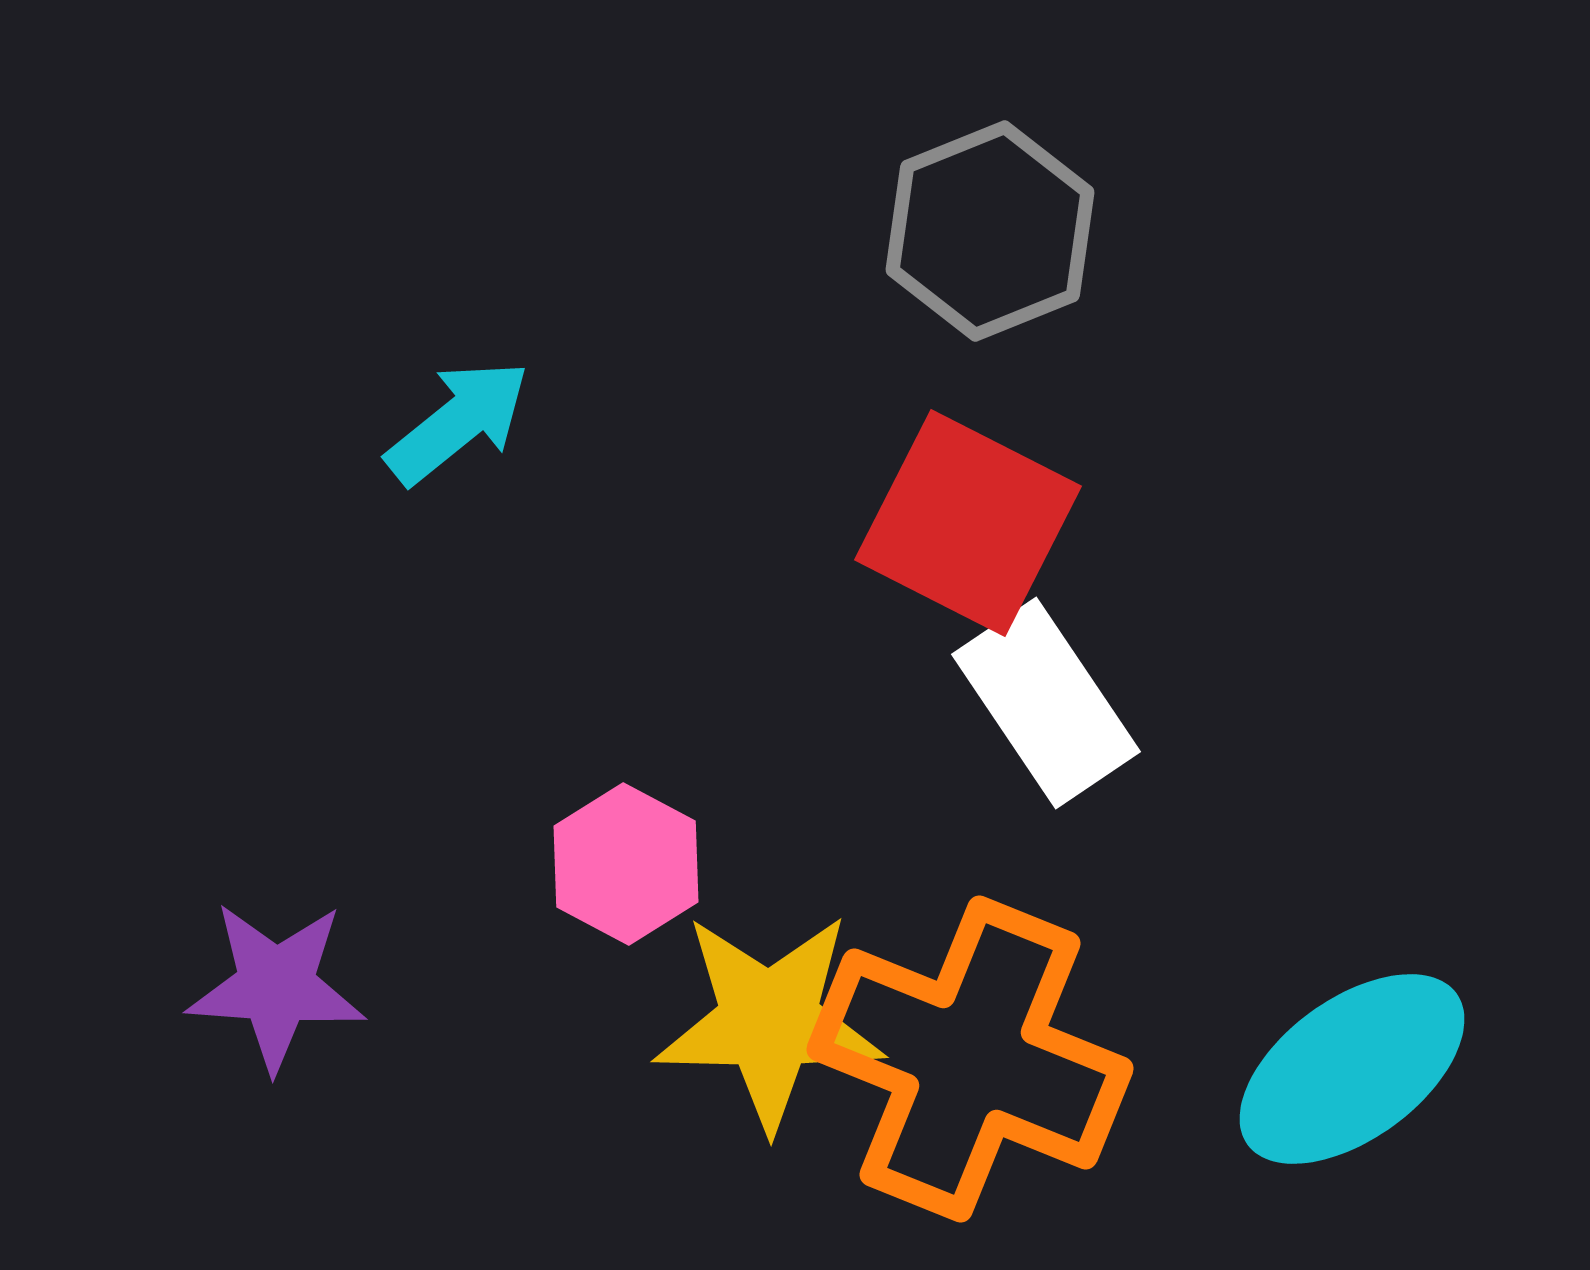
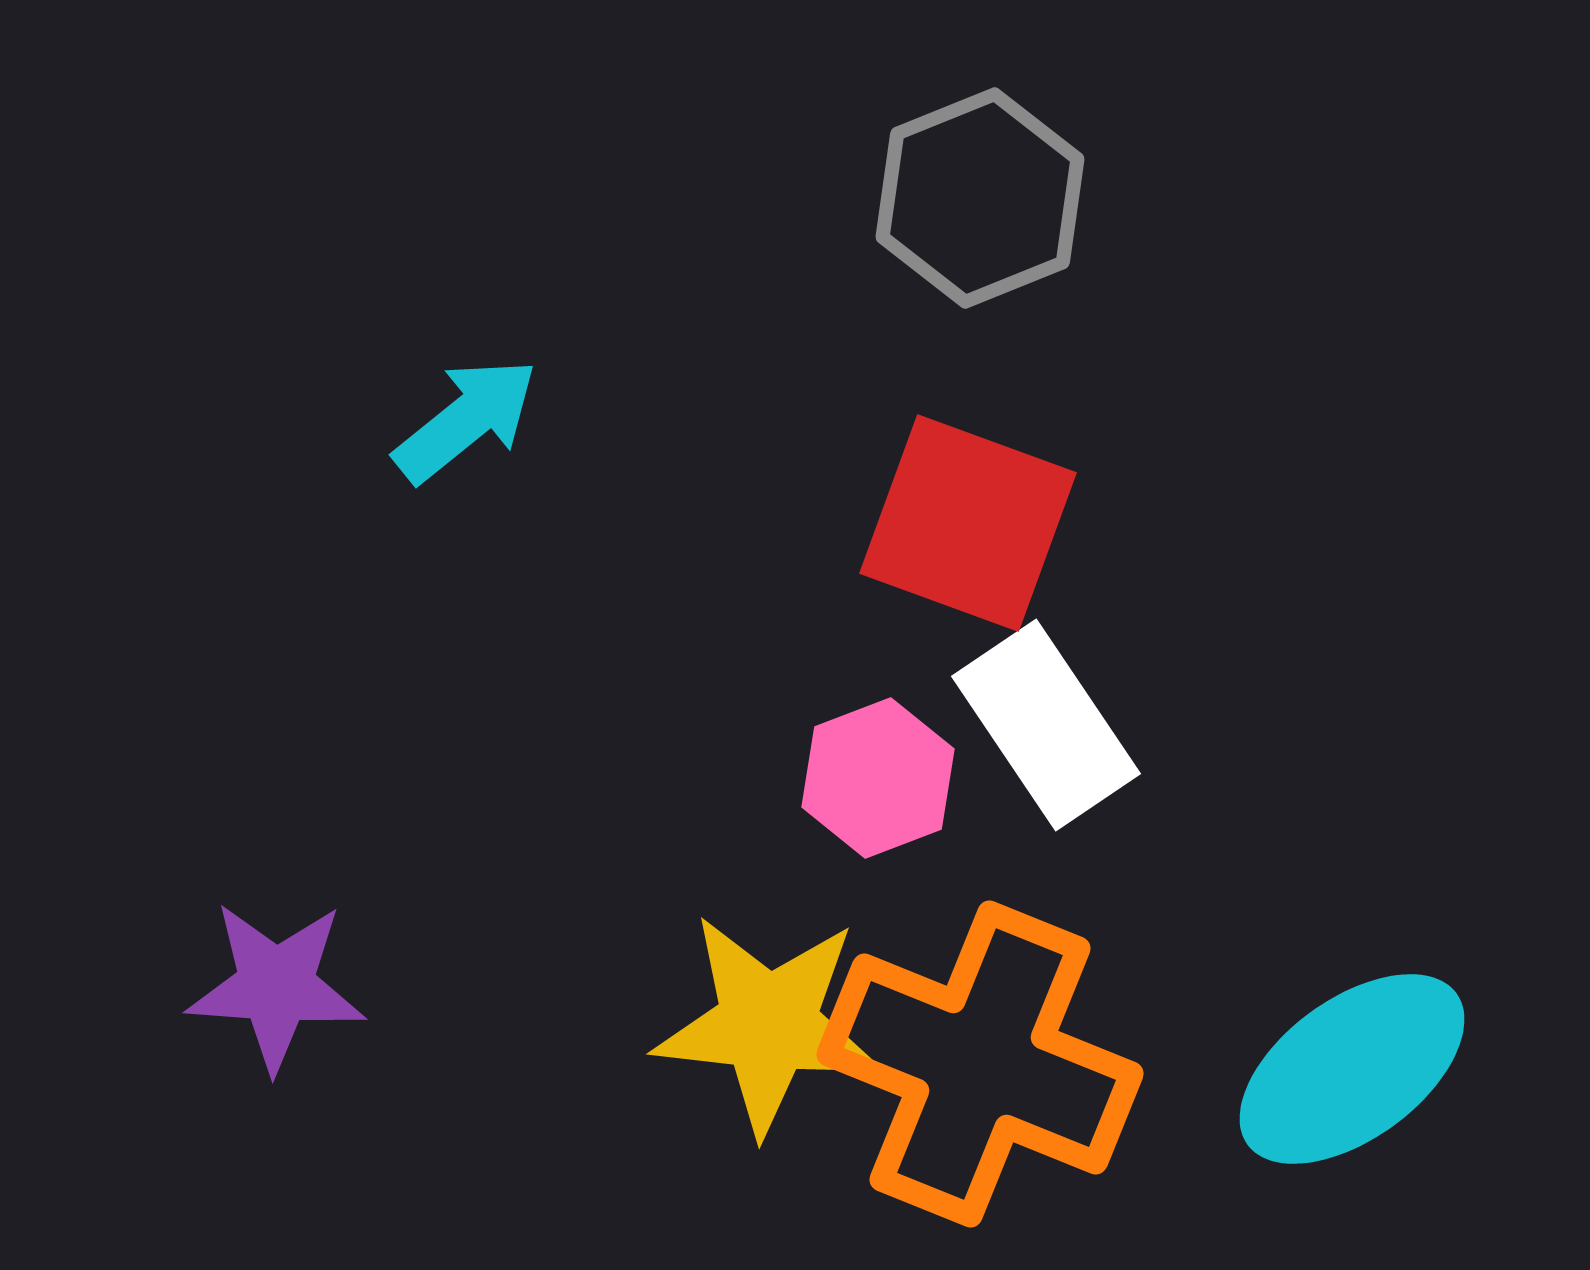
gray hexagon: moved 10 px left, 33 px up
cyan arrow: moved 8 px right, 2 px up
red square: rotated 7 degrees counterclockwise
white rectangle: moved 22 px down
pink hexagon: moved 252 px right, 86 px up; rotated 11 degrees clockwise
yellow star: moved 1 px left, 3 px down; rotated 5 degrees clockwise
orange cross: moved 10 px right, 5 px down
